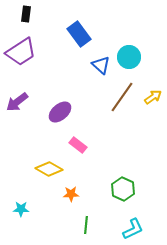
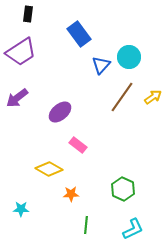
black rectangle: moved 2 px right
blue triangle: rotated 30 degrees clockwise
purple arrow: moved 4 px up
